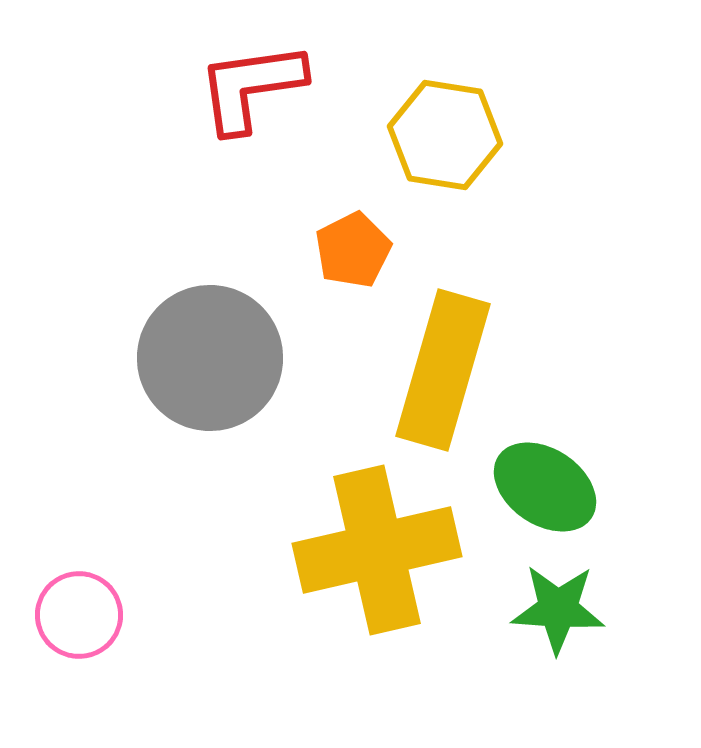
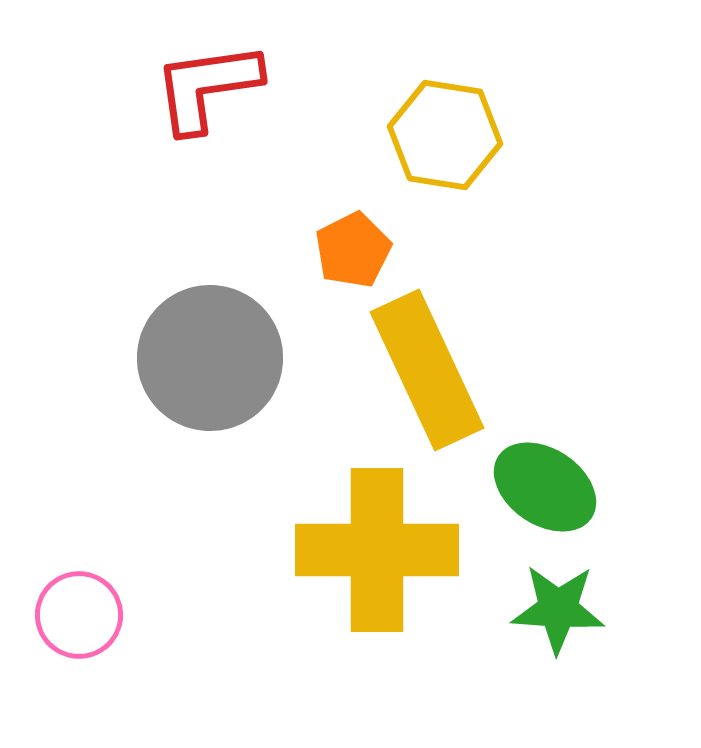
red L-shape: moved 44 px left
yellow rectangle: moved 16 px left; rotated 41 degrees counterclockwise
yellow cross: rotated 13 degrees clockwise
